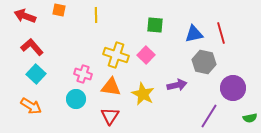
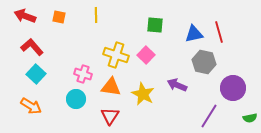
orange square: moved 7 px down
red line: moved 2 px left, 1 px up
purple arrow: rotated 144 degrees counterclockwise
